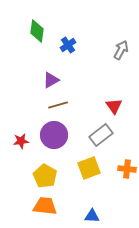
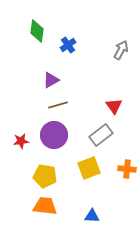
yellow pentagon: rotated 20 degrees counterclockwise
